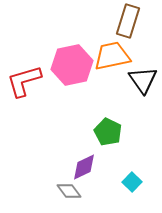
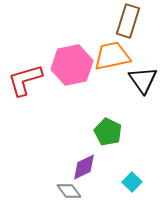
red L-shape: moved 1 px right, 1 px up
